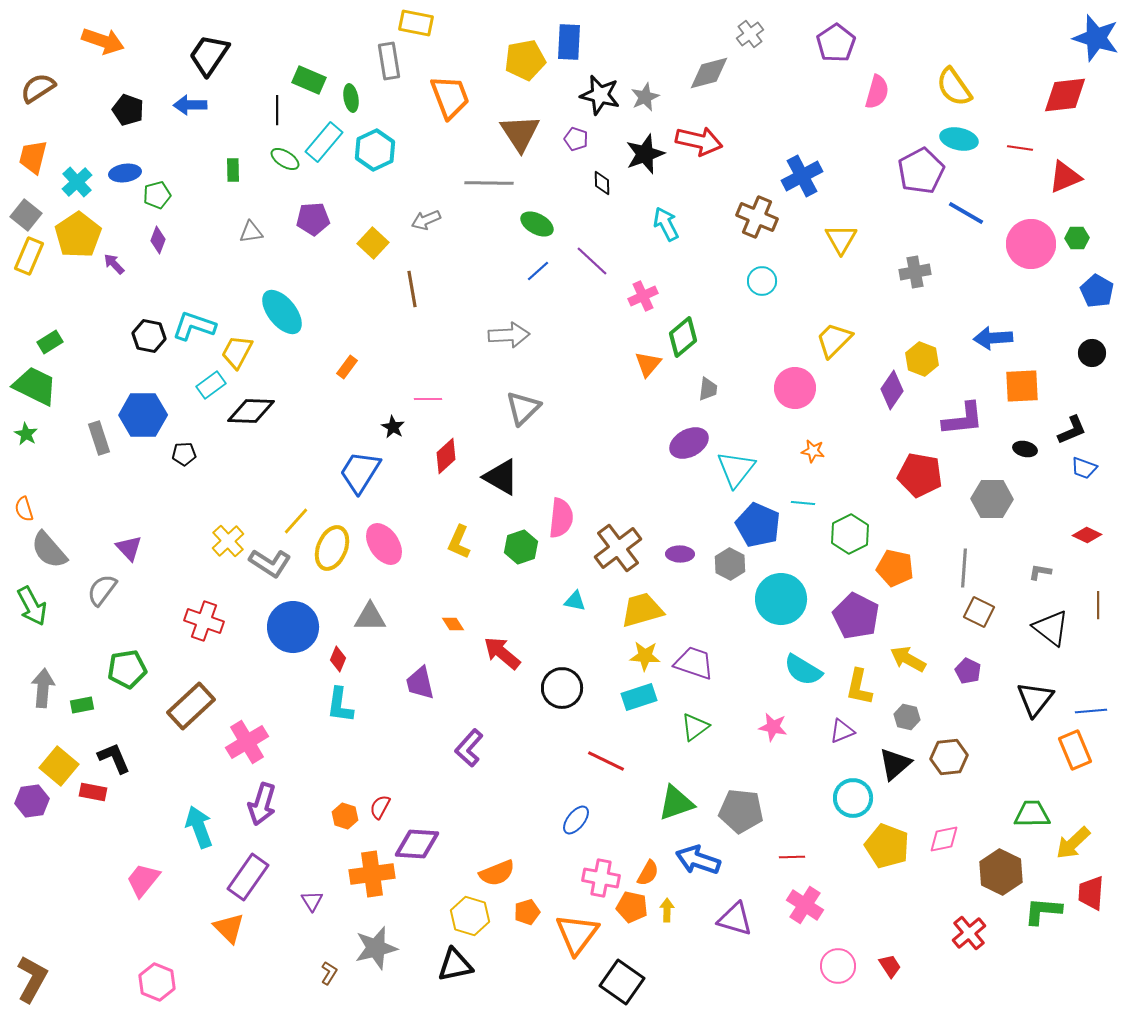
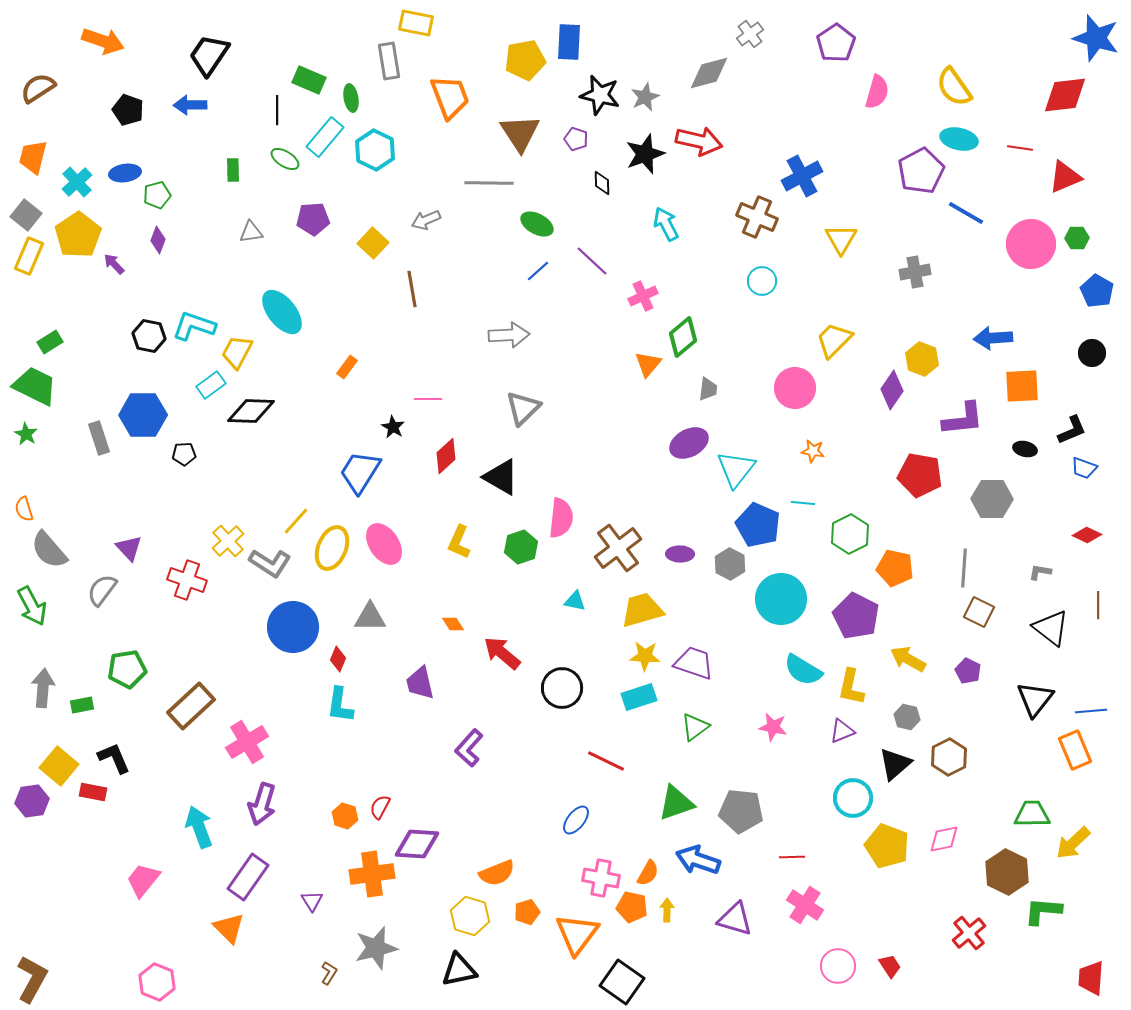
cyan rectangle at (324, 142): moved 1 px right, 5 px up
cyan hexagon at (375, 150): rotated 9 degrees counterclockwise
red cross at (204, 621): moved 17 px left, 41 px up
yellow L-shape at (859, 687): moved 8 px left
brown hexagon at (949, 757): rotated 21 degrees counterclockwise
brown hexagon at (1001, 872): moved 6 px right
red trapezoid at (1091, 893): moved 85 px down
black triangle at (455, 965): moved 4 px right, 5 px down
